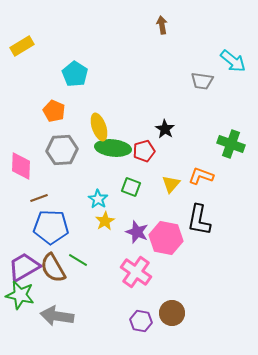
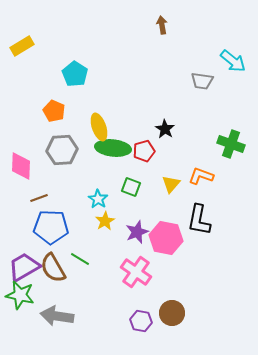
purple star: rotated 30 degrees clockwise
green line: moved 2 px right, 1 px up
